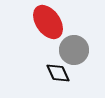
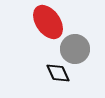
gray circle: moved 1 px right, 1 px up
